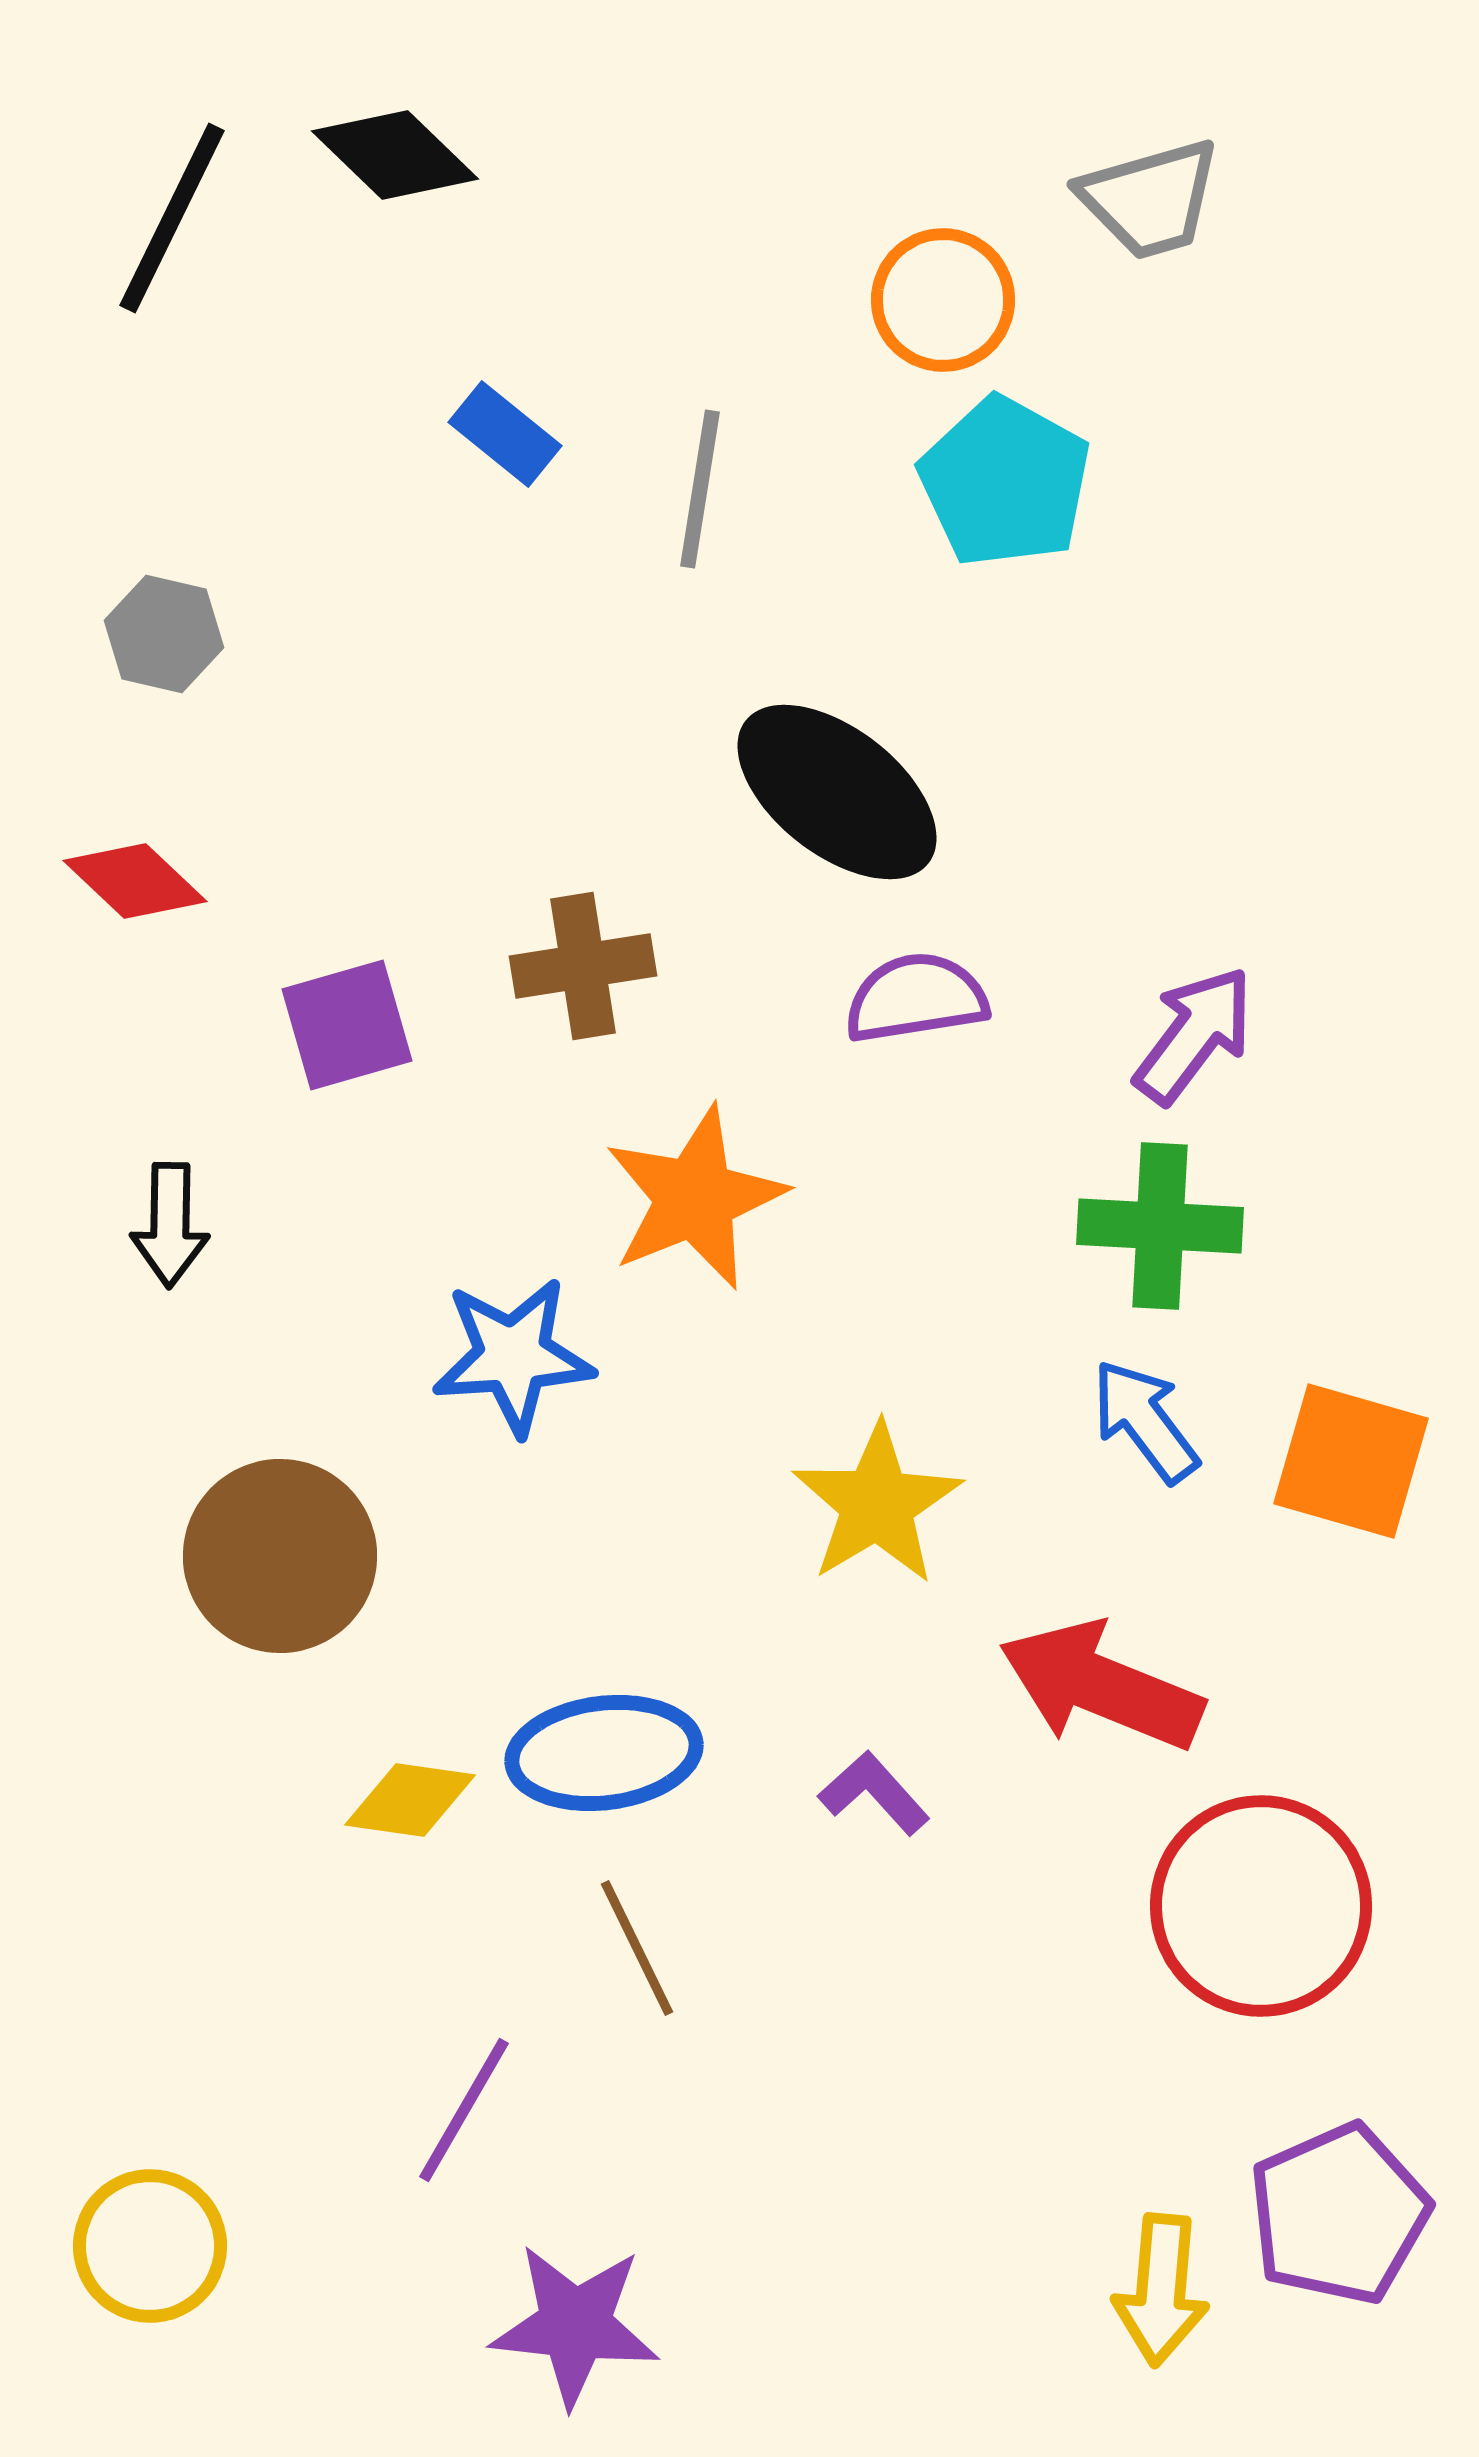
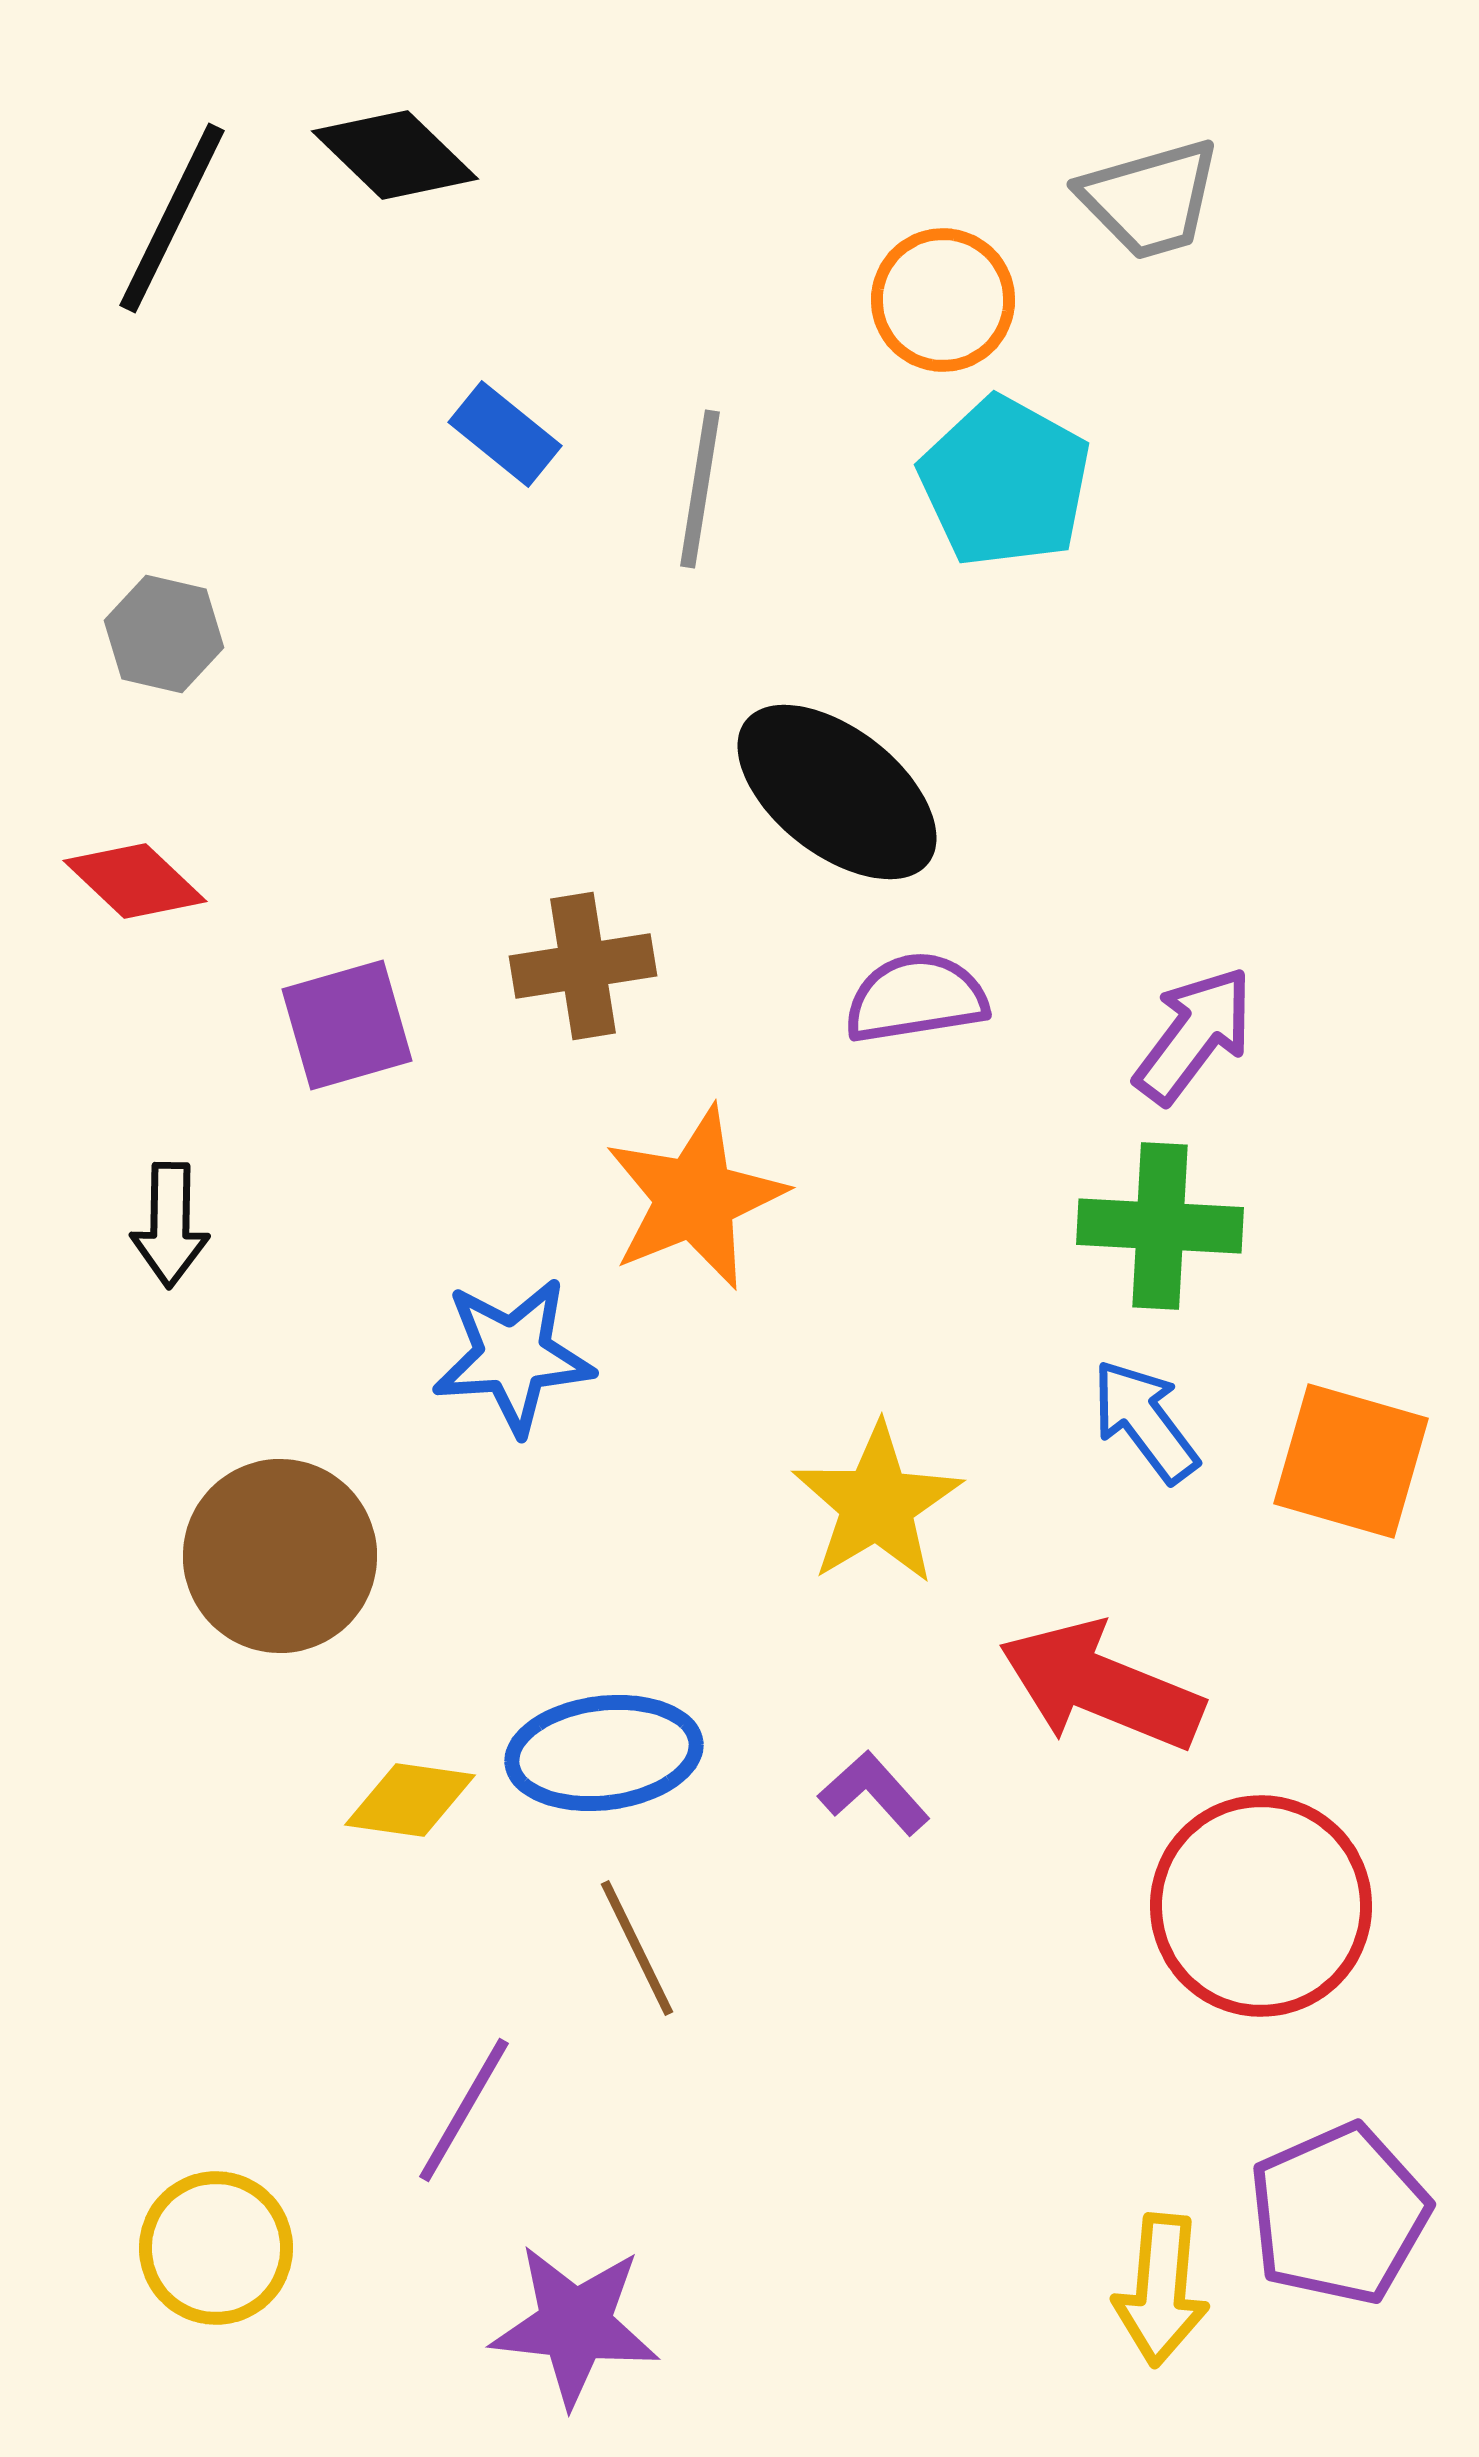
yellow circle: moved 66 px right, 2 px down
